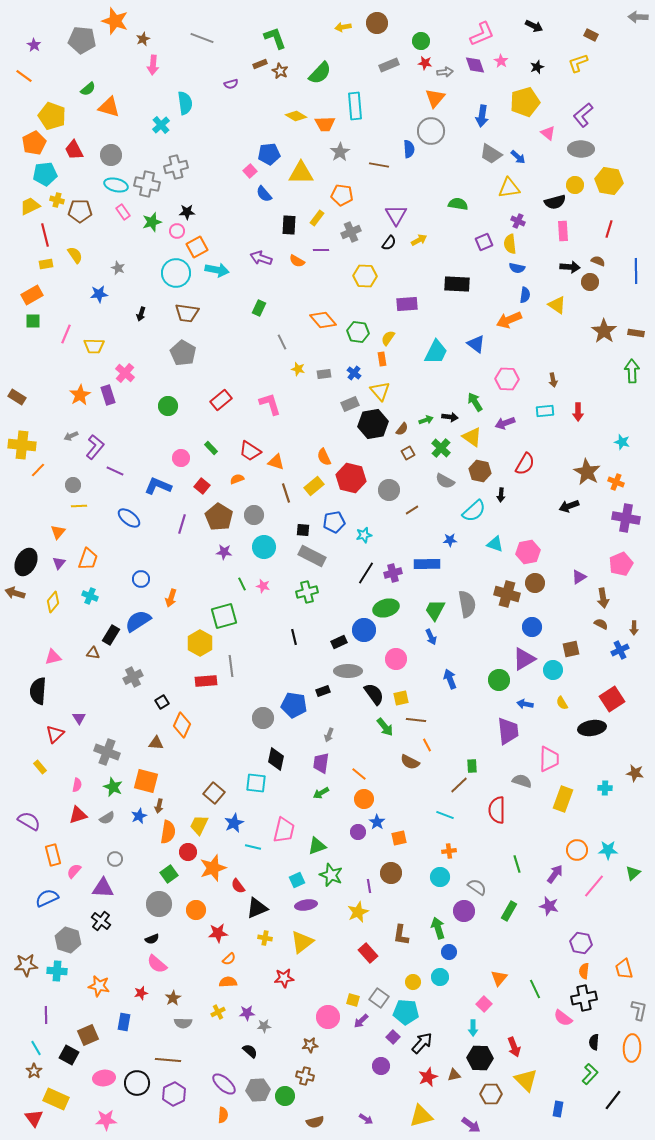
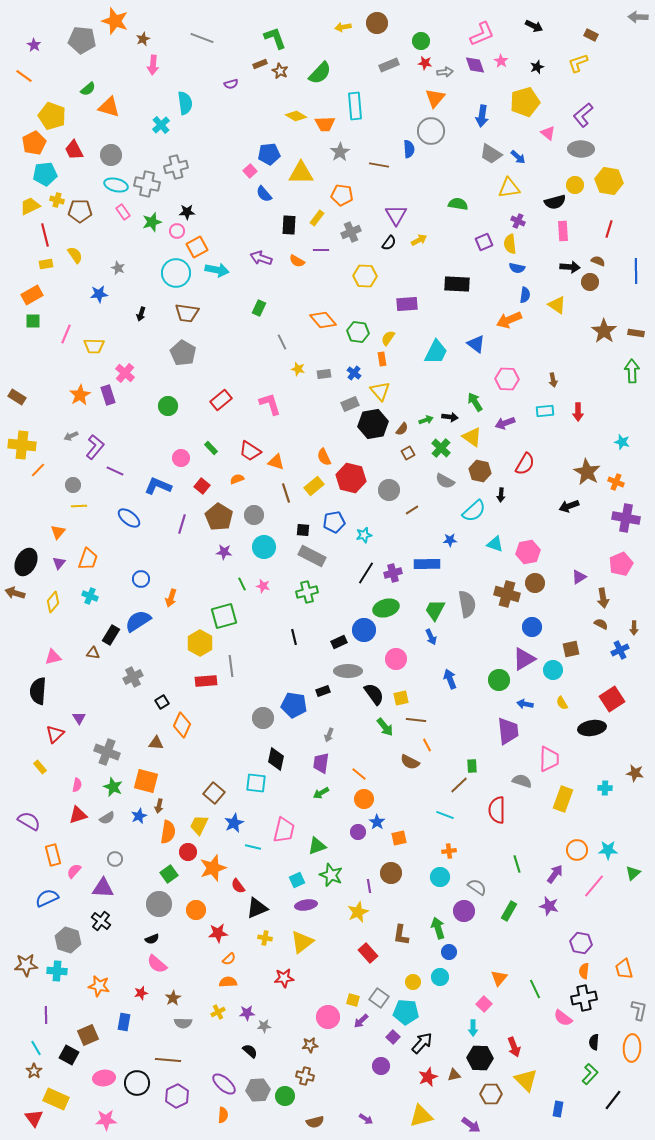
purple hexagon at (174, 1094): moved 3 px right, 2 px down
